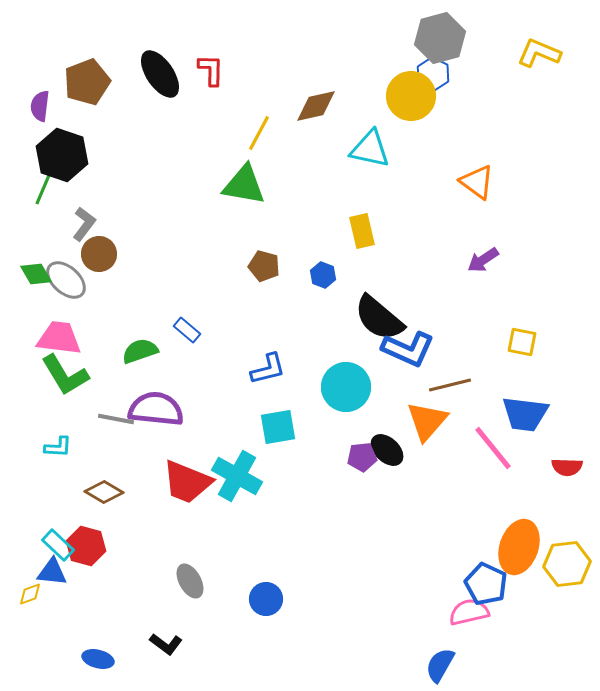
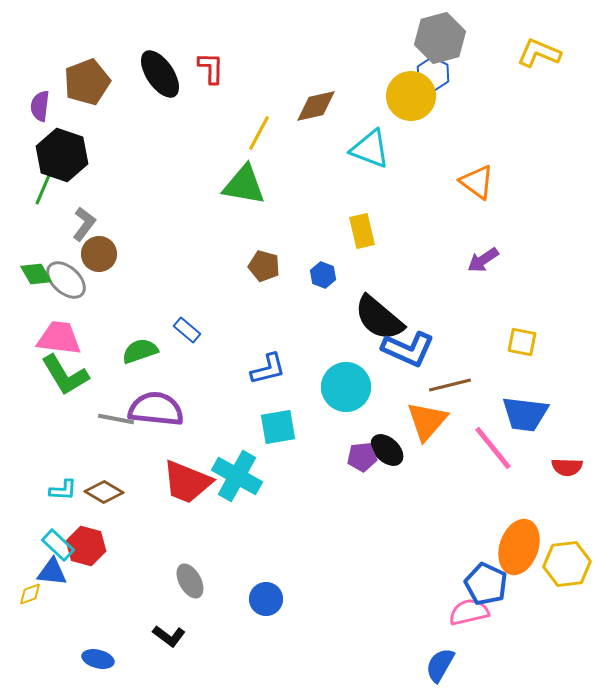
red L-shape at (211, 70): moved 2 px up
cyan triangle at (370, 149): rotated 9 degrees clockwise
cyan L-shape at (58, 447): moved 5 px right, 43 px down
black L-shape at (166, 644): moved 3 px right, 8 px up
